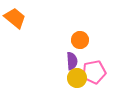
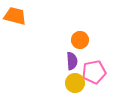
orange trapezoid: moved 2 px up; rotated 25 degrees counterclockwise
yellow circle: moved 2 px left, 5 px down
